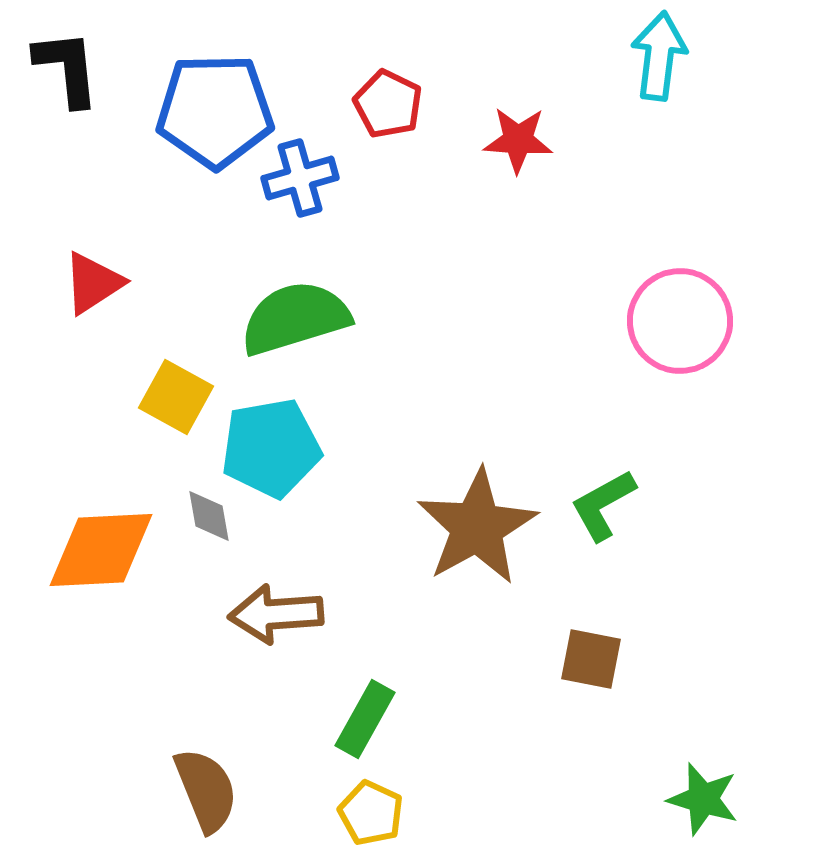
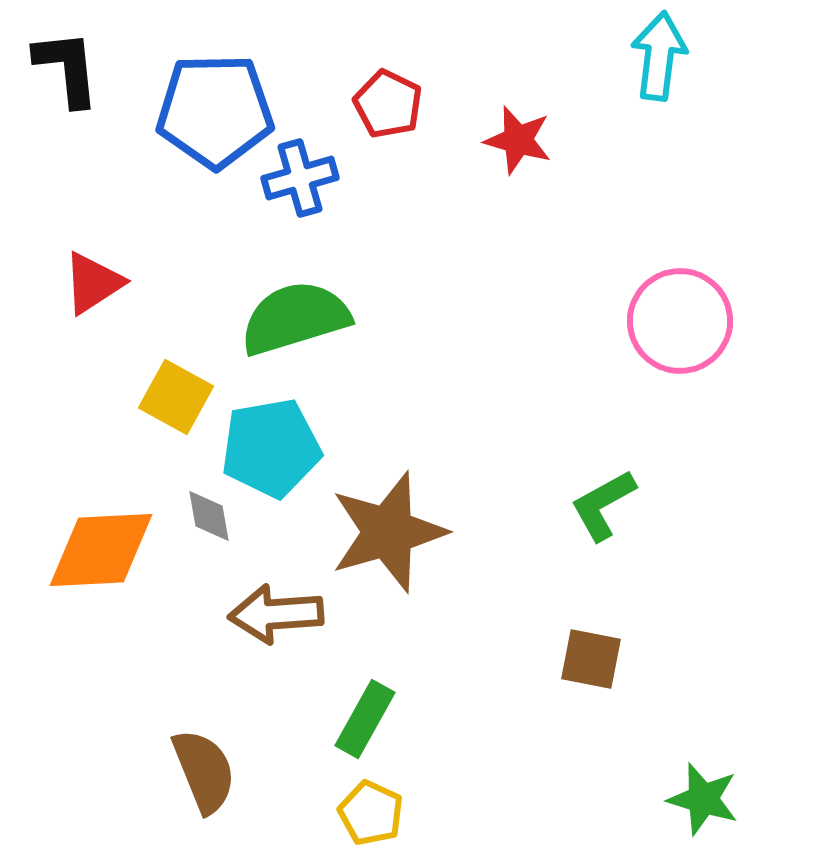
red star: rotated 12 degrees clockwise
brown star: moved 89 px left, 5 px down; rotated 13 degrees clockwise
brown semicircle: moved 2 px left, 19 px up
